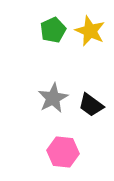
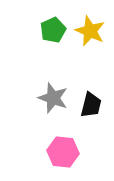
gray star: rotated 24 degrees counterclockwise
black trapezoid: rotated 112 degrees counterclockwise
